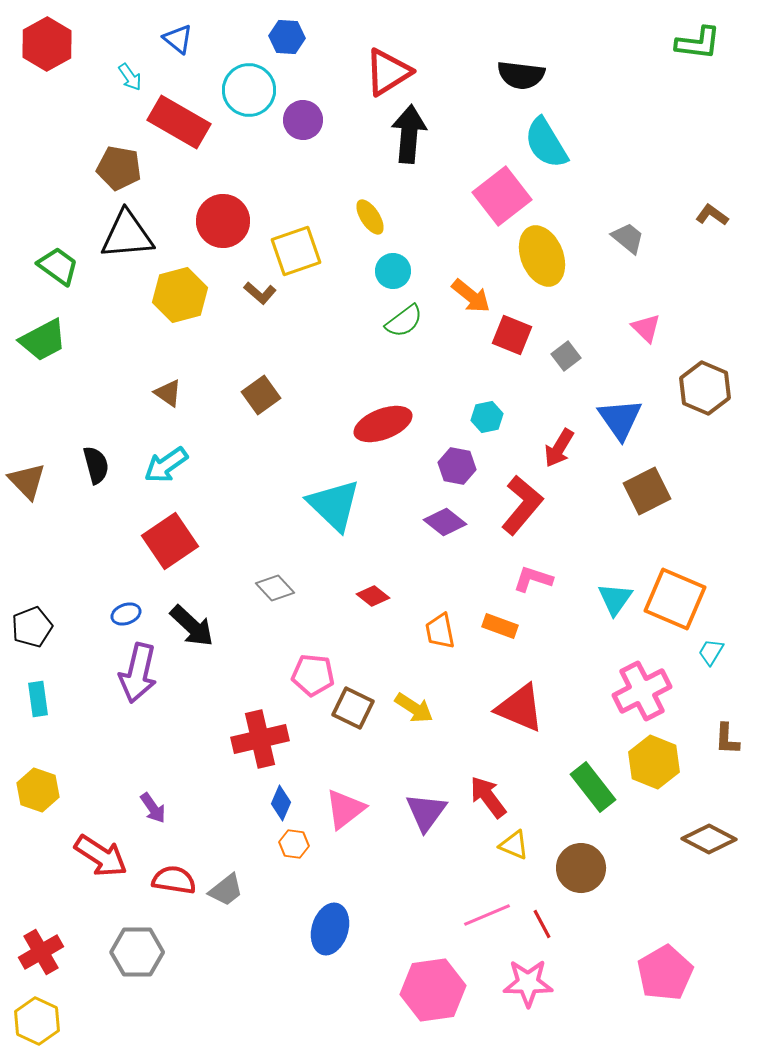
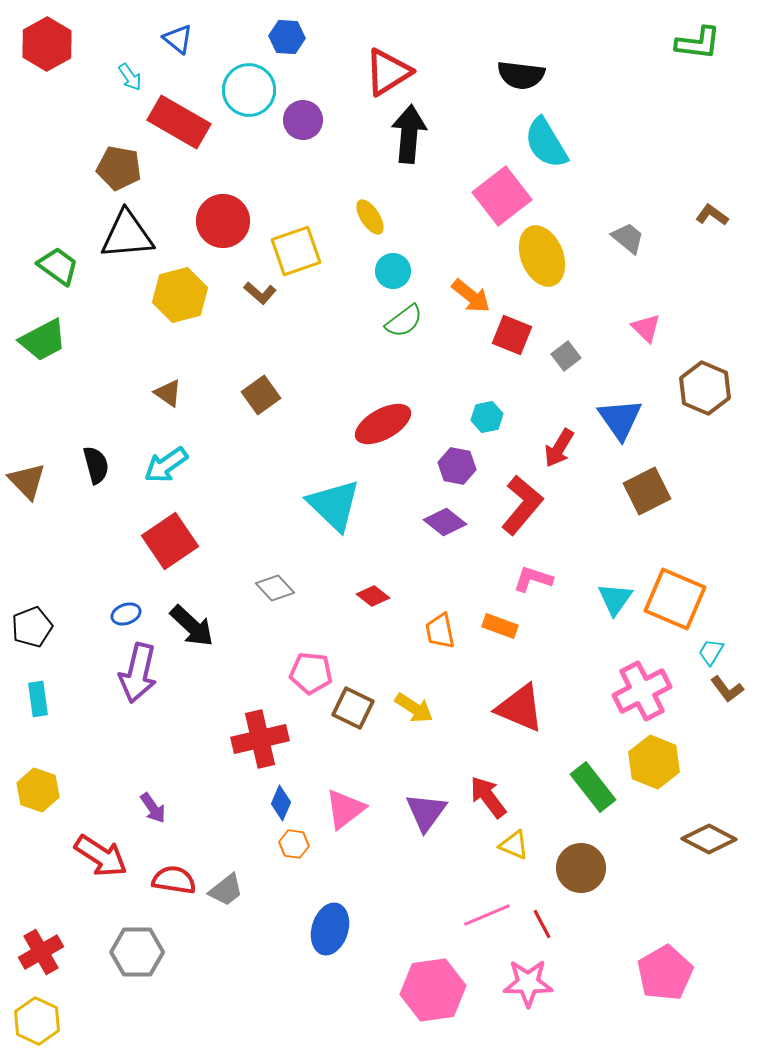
red ellipse at (383, 424): rotated 8 degrees counterclockwise
pink pentagon at (313, 675): moved 2 px left, 2 px up
brown L-shape at (727, 739): moved 50 px up; rotated 40 degrees counterclockwise
